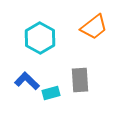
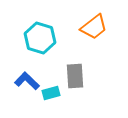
cyan hexagon: rotated 12 degrees counterclockwise
gray rectangle: moved 5 px left, 4 px up
